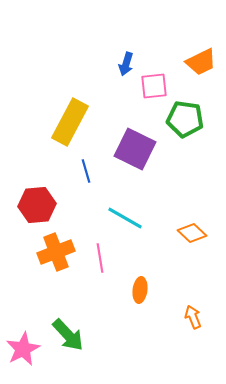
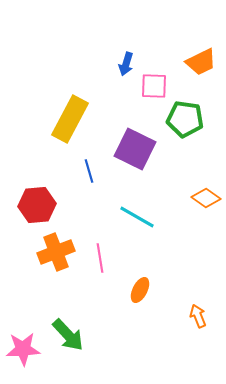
pink square: rotated 8 degrees clockwise
yellow rectangle: moved 3 px up
blue line: moved 3 px right
cyan line: moved 12 px right, 1 px up
orange diamond: moved 14 px right, 35 px up; rotated 8 degrees counterclockwise
orange ellipse: rotated 20 degrees clockwise
orange arrow: moved 5 px right, 1 px up
pink star: rotated 24 degrees clockwise
